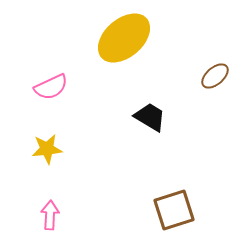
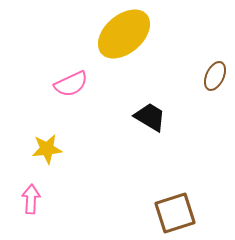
yellow ellipse: moved 4 px up
brown ellipse: rotated 24 degrees counterclockwise
pink semicircle: moved 20 px right, 3 px up
brown square: moved 1 px right, 3 px down
pink arrow: moved 19 px left, 16 px up
